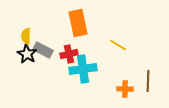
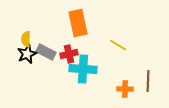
yellow semicircle: moved 3 px down
gray rectangle: moved 3 px right, 2 px down
black star: rotated 18 degrees clockwise
cyan cross: rotated 12 degrees clockwise
